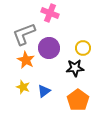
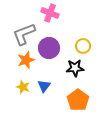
yellow circle: moved 2 px up
orange star: rotated 24 degrees clockwise
blue triangle: moved 5 px up; rotated 16 degrees counterclockwise
